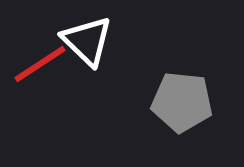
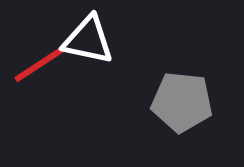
white triangle: moved 1 px right, 1 px up; rotated 32 degrees counterclockwise
